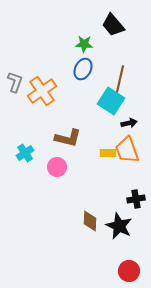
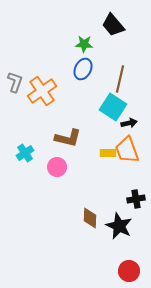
cyan square: moved 2 px right, 6 px down
brown diamond: moved 3 px up
